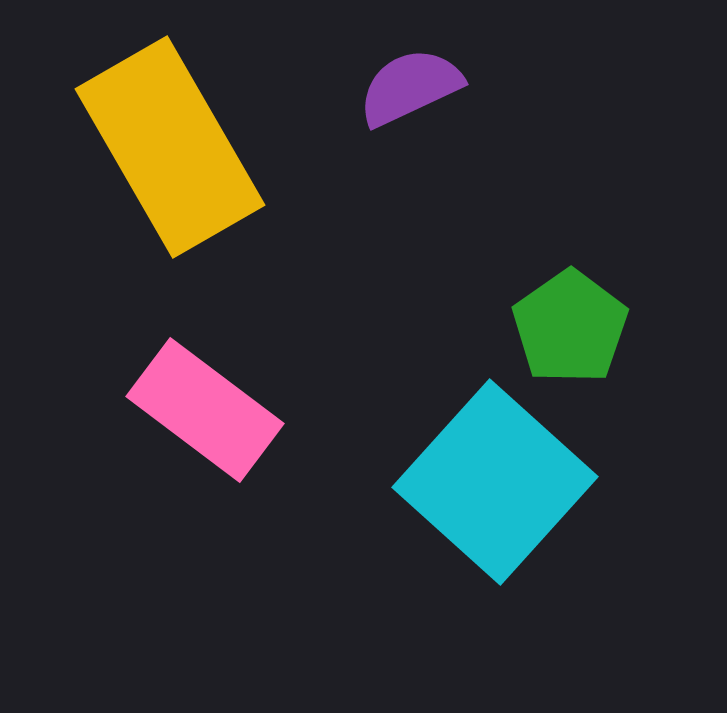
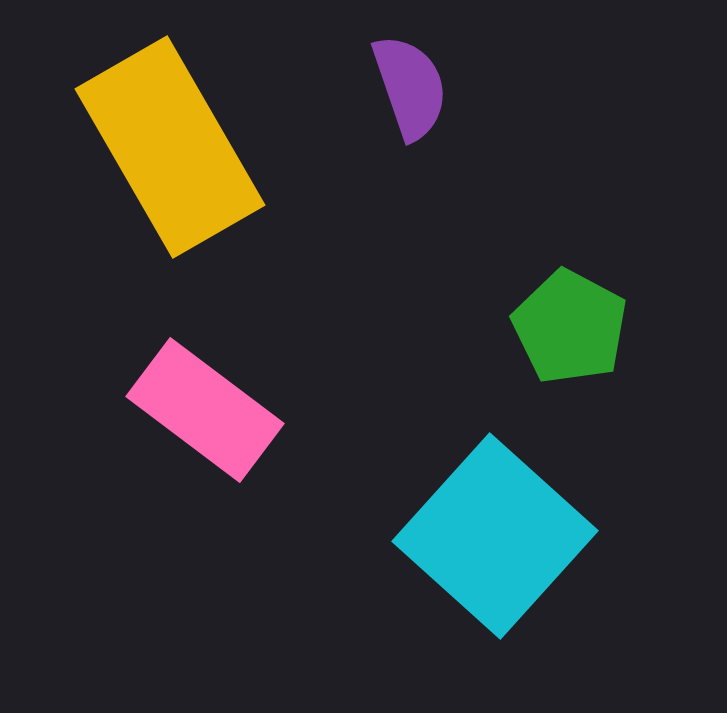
purple semicircle: rotated 96 degrees clockwise
green pentagon: rotated 9 degrees counterclockwise
cyan square: moved 54 px down
